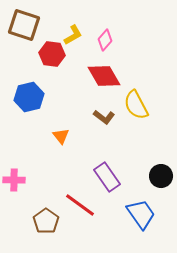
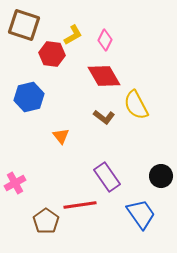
pink diamond: rotated 15 degrees counterclockwise
pink cross: moved 1 px right, 3 px down; rotated 30 degrees counterclockwise
red line: rotated 44 degrees counterclockwise
